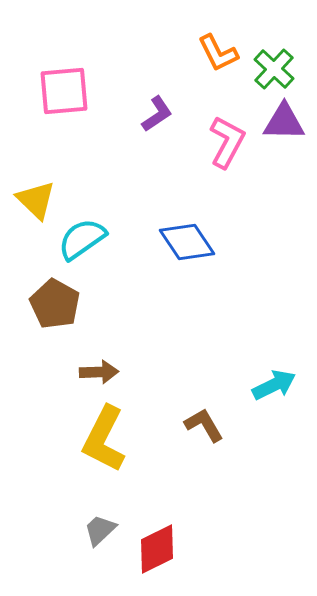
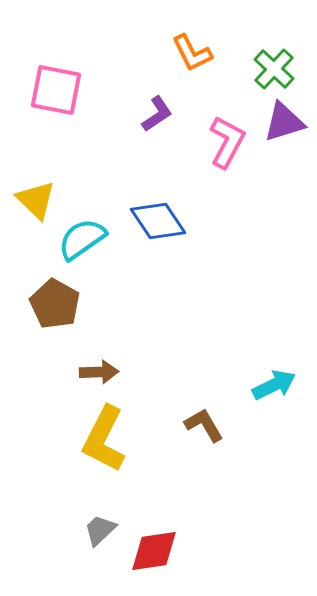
orange L-shape: moved 26 px left
pink square: moved 8 px left, 1 px up; rotated 16 degrees clockwise
purple triangle: rotated 18 degrees counterclockwise
blue diamond: moved 29 px left, 21 px up
red diamond: moved 3 px left, 2 px down; rotated 18 degrees clockwise
